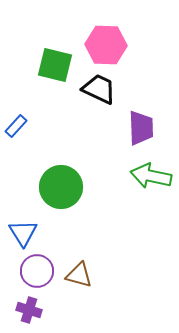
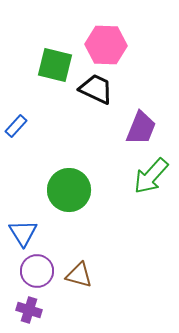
black trapezoid: moved 3 px left
purple trapezoid: rotated 24 degrees clockwise
green arrow: rotated 60 degrees counterclockwise
green circle: moved 8 px right, 3 px down
